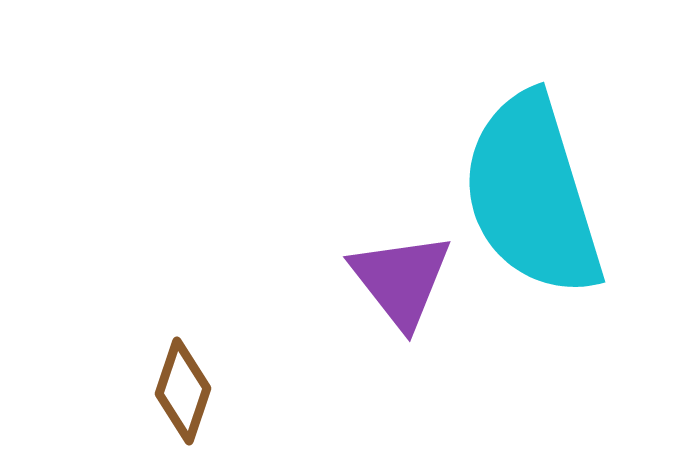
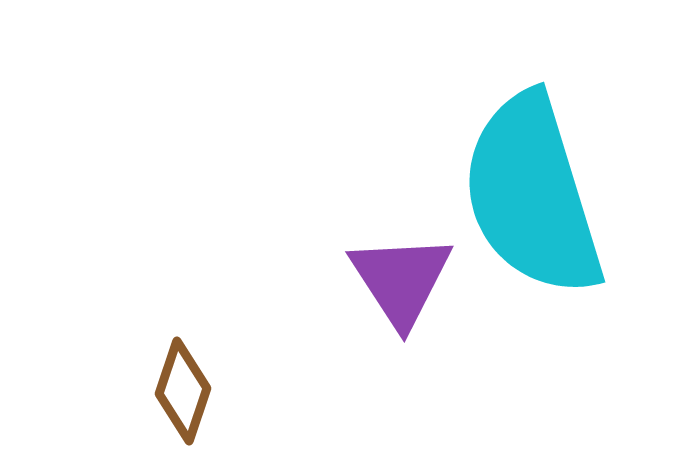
purple triangle: rotated 5 degrees clockwise
